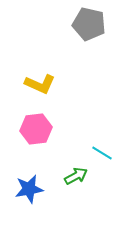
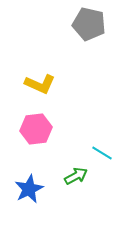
blue star: rotated 16 degrees counterclockwise
